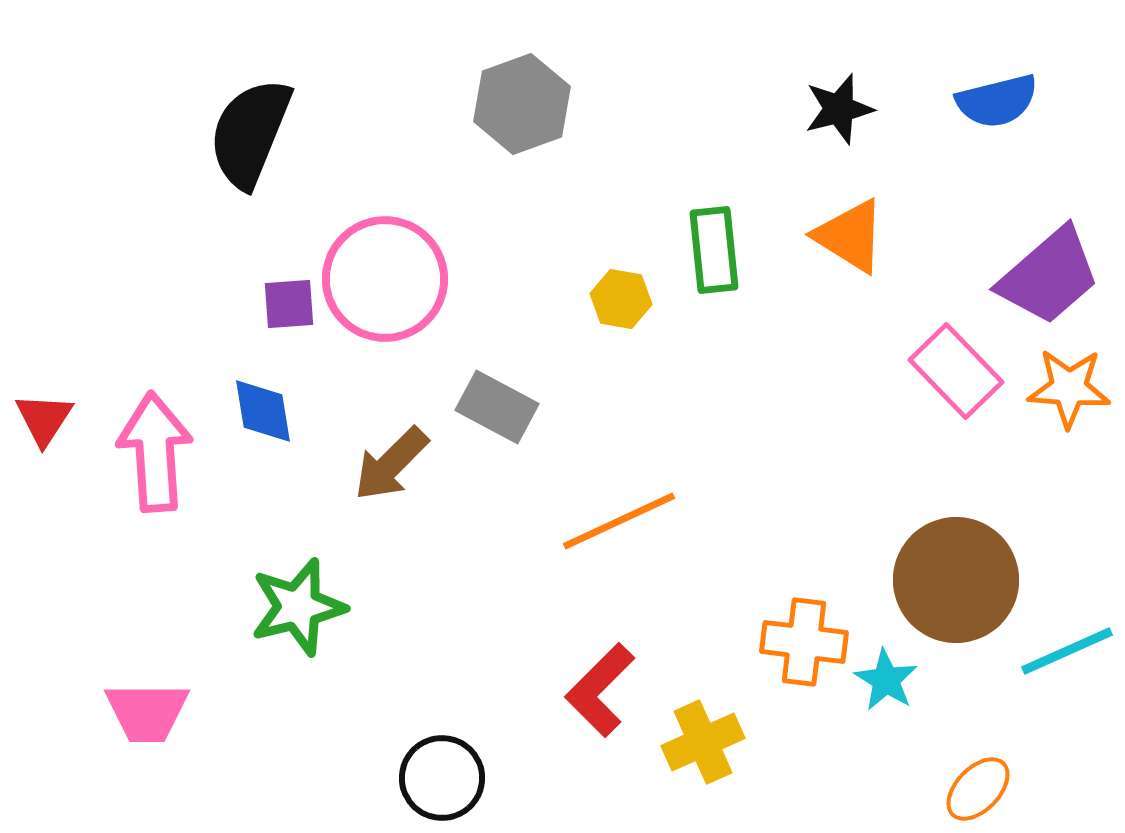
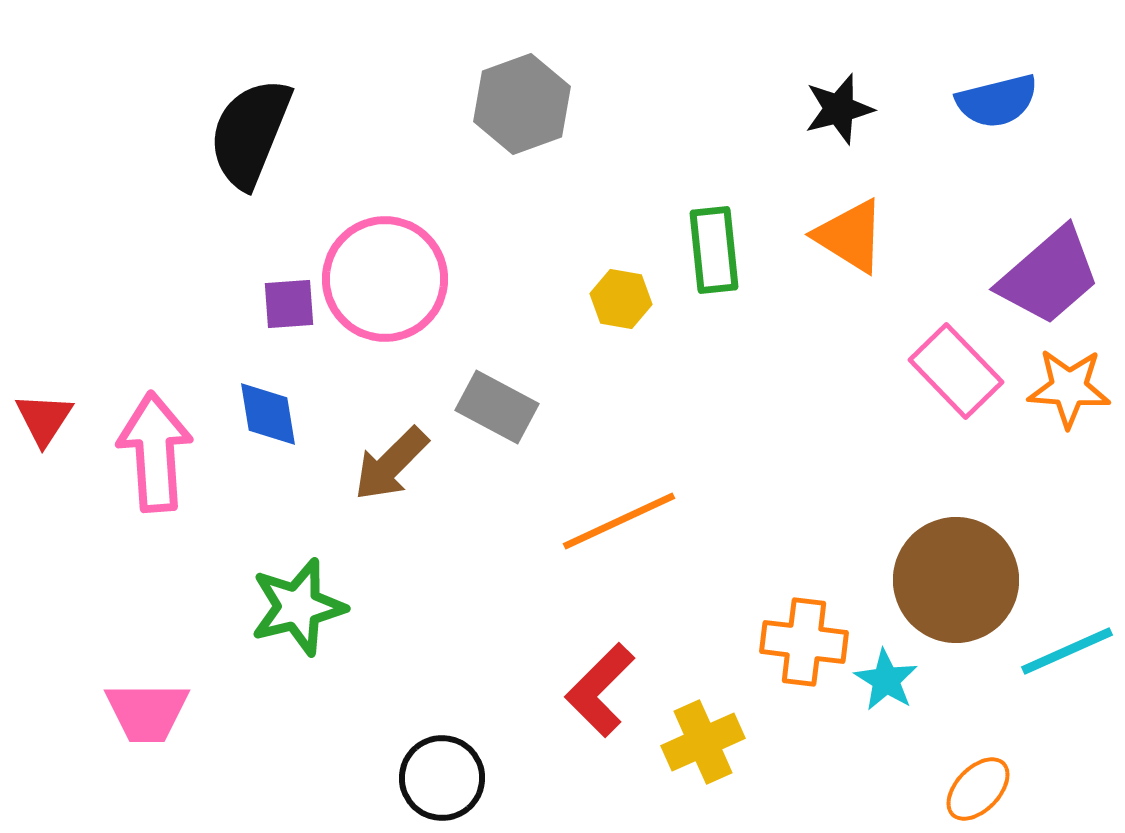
blue diamond: moved 5 px right, 3 px down
